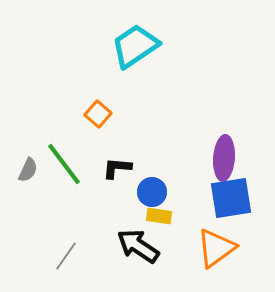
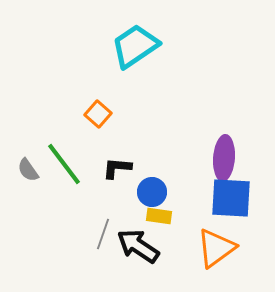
gray semicircle: rotated 120 degrees clockwise
blue square: rotated 12 degrees clockwise
gray line: moved 37 px right, 22 px up; rotated 16 degrees counterclockwise
